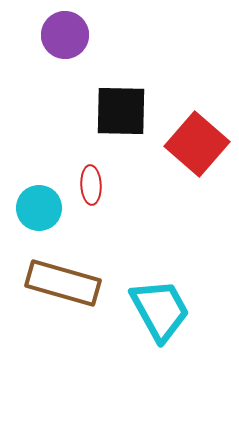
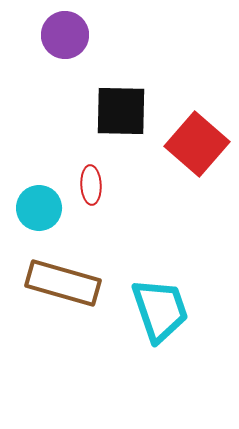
cyan trapezoid: rotated 10 degrees clockwise
